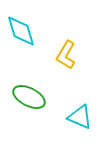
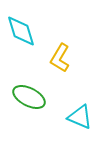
yellow L-shape: moved 6 px left, 3 px down
